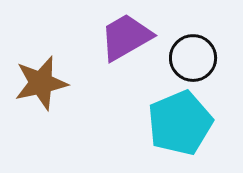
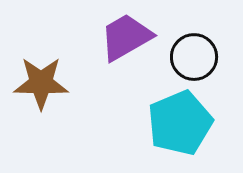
black circle: moved 1 px right, 1 px up
brown star: rotated 14 degrees clockwise
